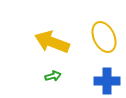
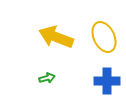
yellow arrow: moved 4 px right, 5 px up
green arrow: moved 6 px left, 2 px down
